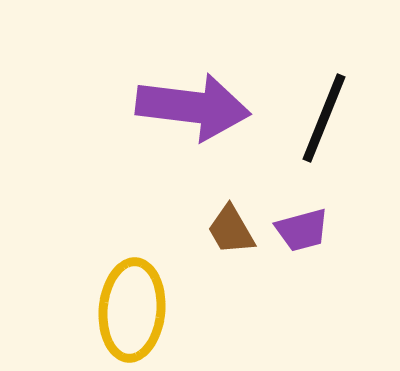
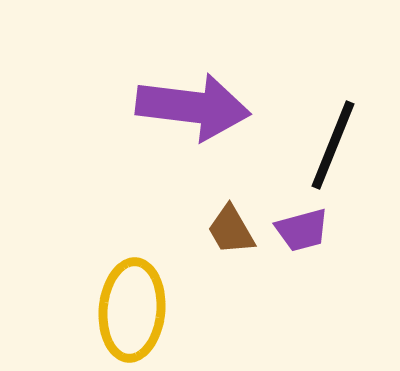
black line: moved 9 px right, 27 px down
